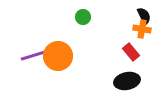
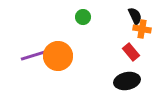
black semicircle: moved 9 px left
